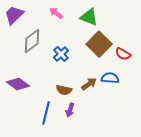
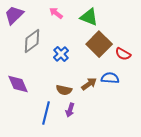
purple diamond: rotated 30 degrees clockwise
